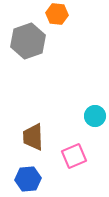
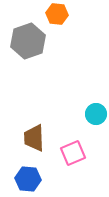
cyan circle: moved 1 px right, 2 px up
brown trapezoid: moved 1 px right, 1 px down
pink square: moved 1 px left, 3 px up
blue hexagon: rotated 10 degrees clockwise
